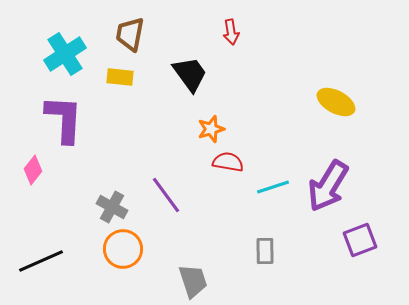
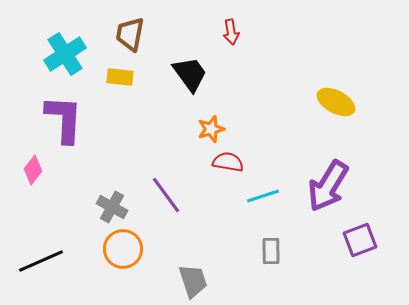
cyan line: moved 10 px left, 9 px down
gray rectangle: moved 6 px right
